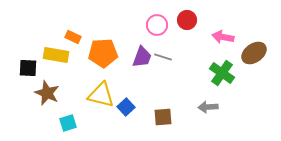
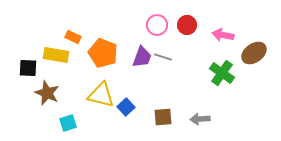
red circle: moved 5 px down
pink arrow: moved 2 px up
orange pentagon: rotated 24 degrees clockwise
gray arrow: moved 8 px left, 12 px down
